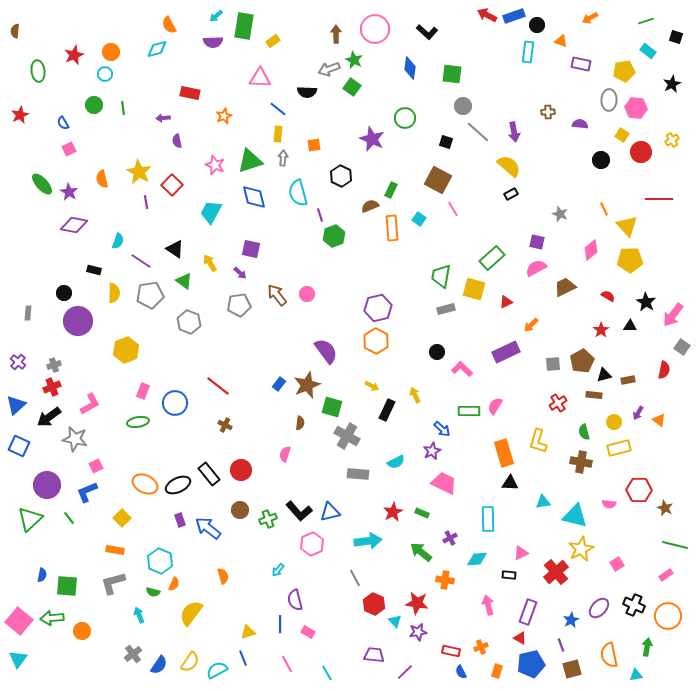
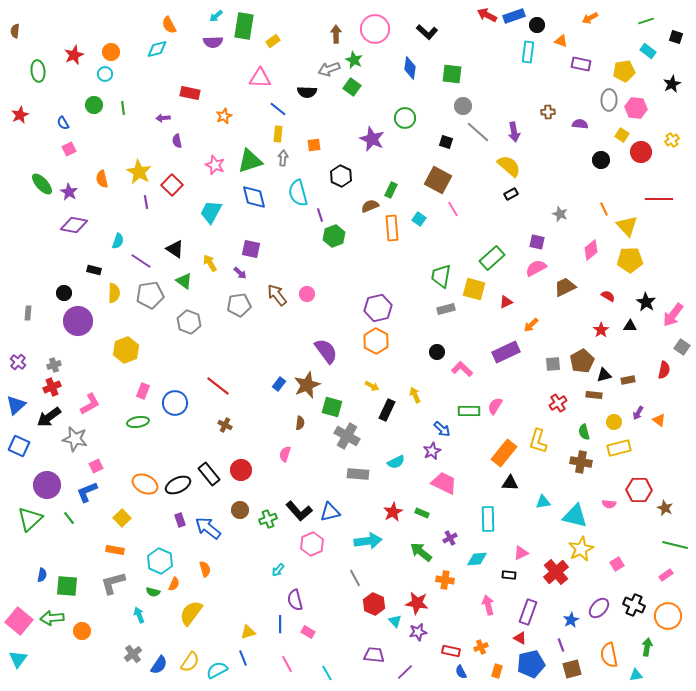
orange rectangle at (504, 453): rotated 56 degrees clockwise
orange semicircle at (223, 576): moved 18 px left, 7 px up
